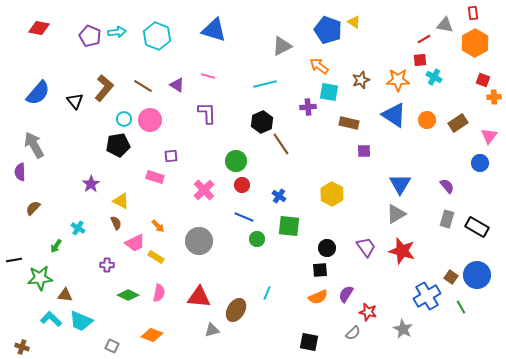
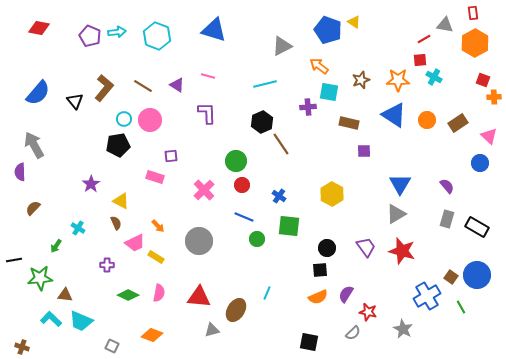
pink triangle at (489, 136): rotated 24 degrees counterclockwise
